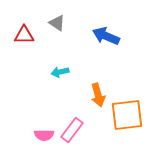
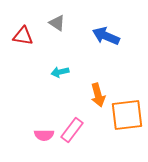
red triangle: moved 1 px left, 1 px down; rotated 10 degrees clockwise
